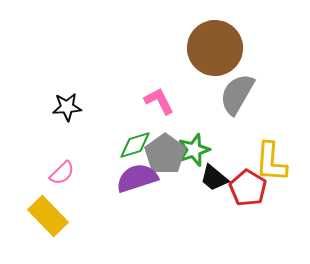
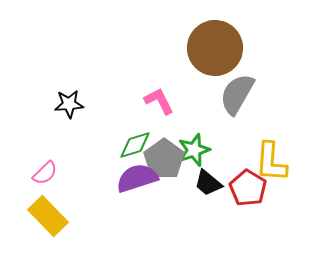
black star: moved 2 px right, 3 px up
gray pentagon: moved 1 px left, 5 px down
pink semicircle: moved 17 px left
black trapezoid: moved 6 px left, 5 px down
